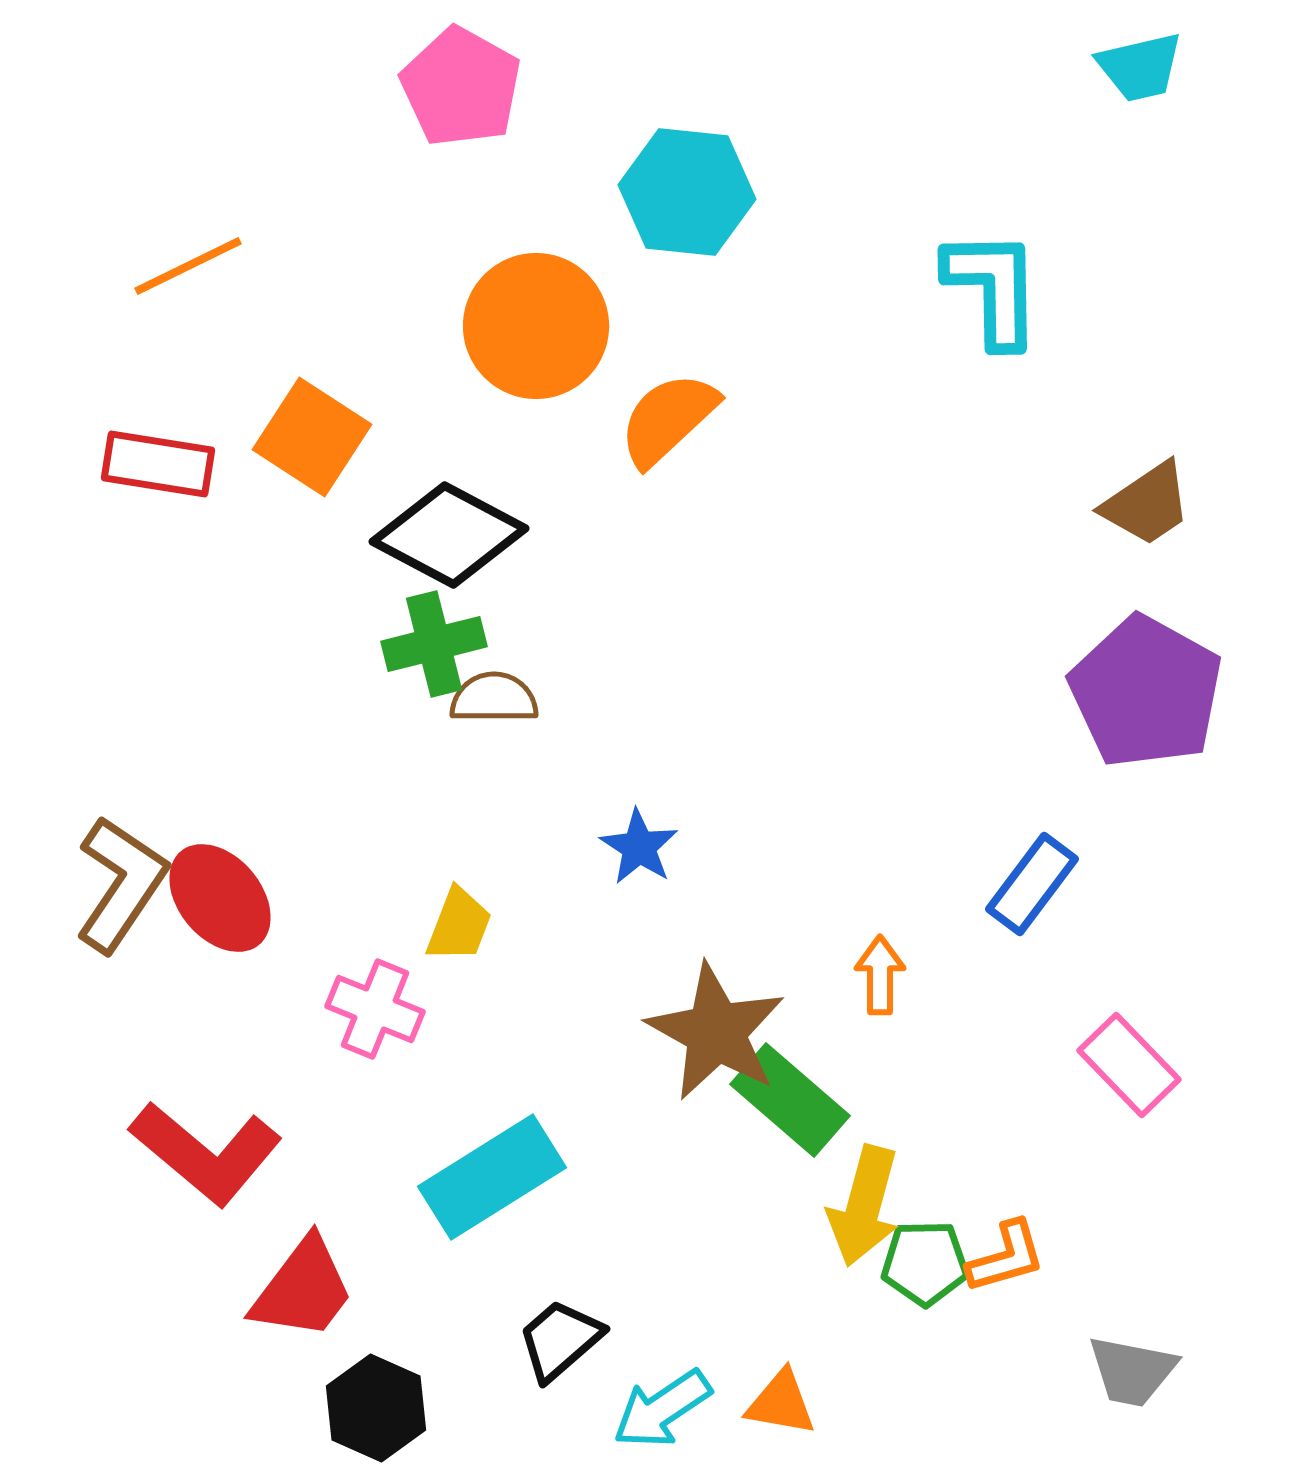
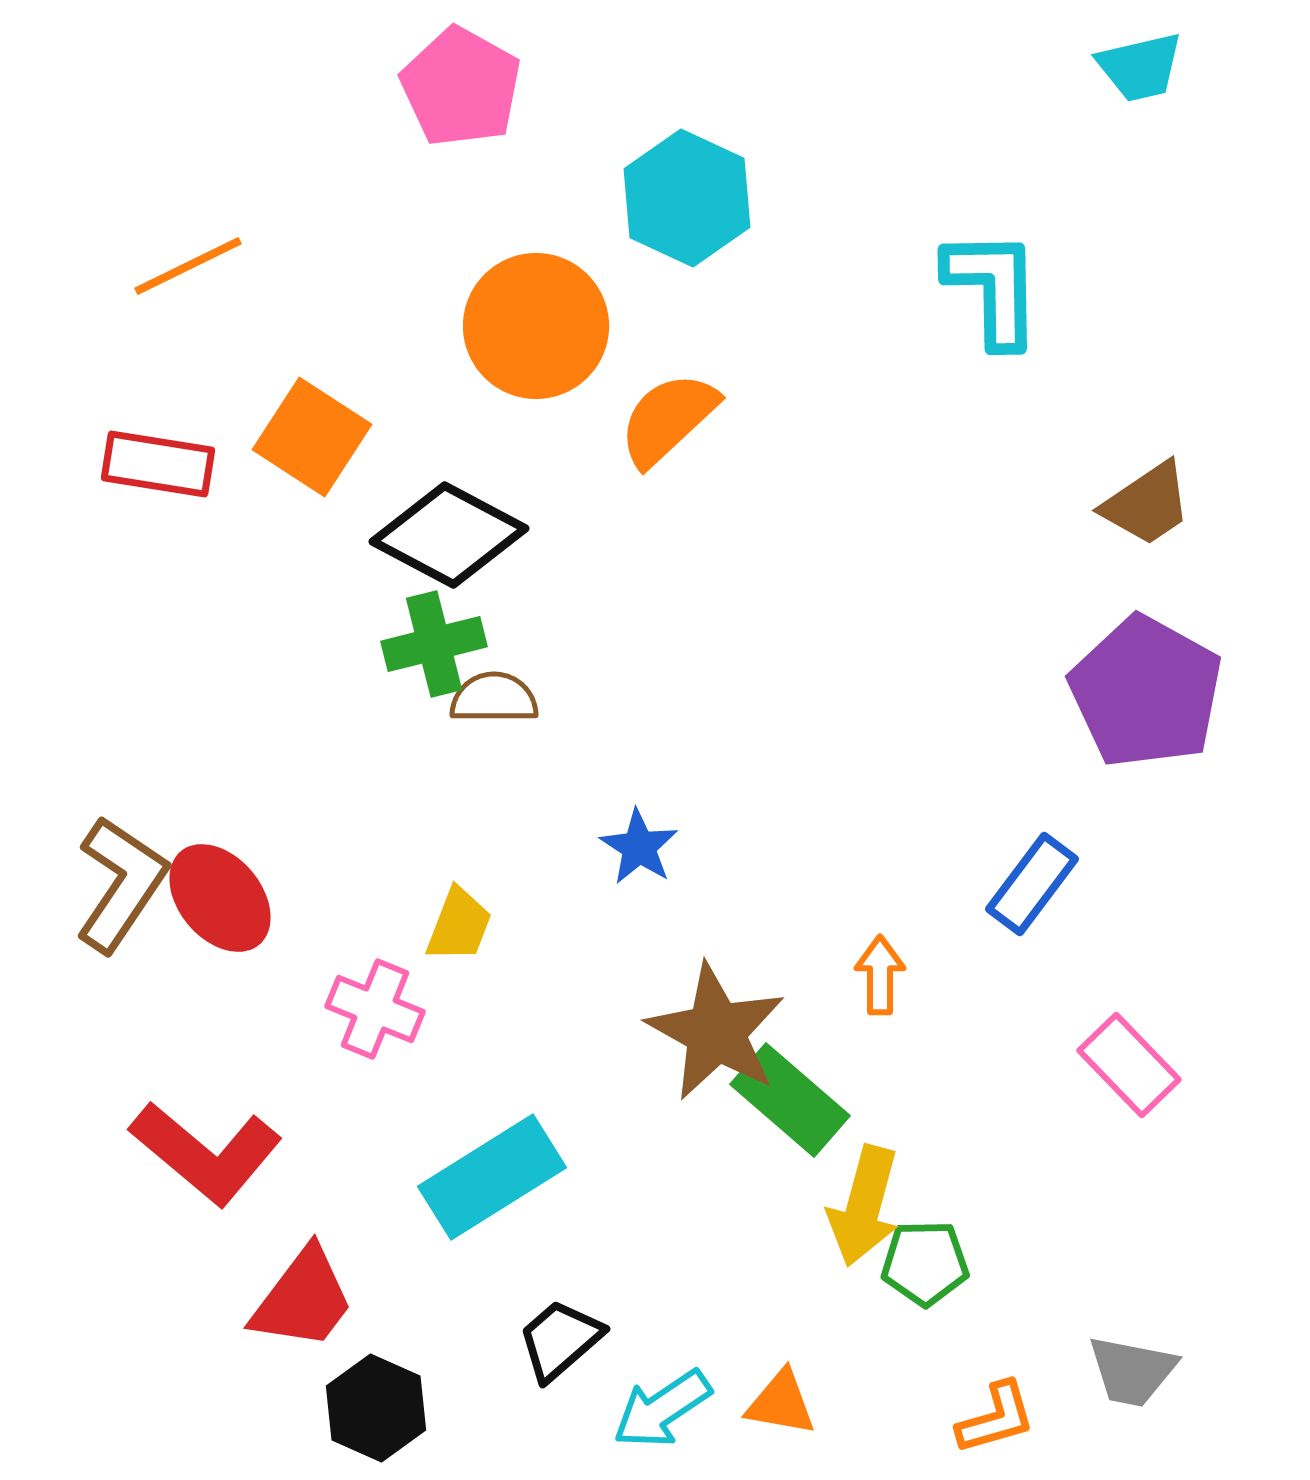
cyan hexagon: moved 6 px down; rotated 19 degrees clockwise
orange L-shape: moved 10 px left, 161 px down
red trapezoid: moved 10 px down
